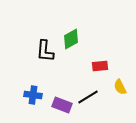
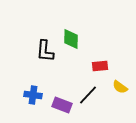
green diamond: rotated 60 degrees counterclockwise
yellow semicircle: rotated 28 degrees counterclockwise
black line: moved 2 px up; rotated 15 degrees counterclockwise
